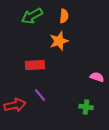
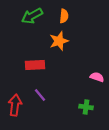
red arrow: rotated 70 degrees counterclockwise
